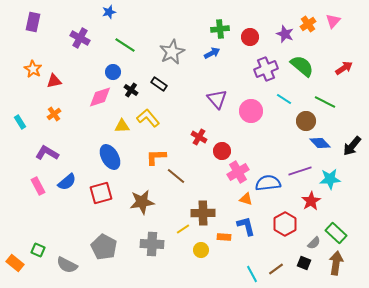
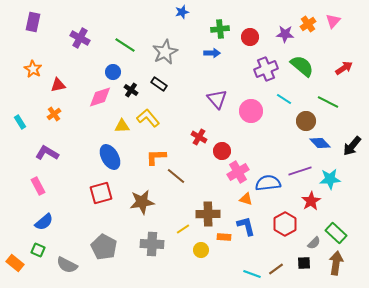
blue star at (109, 12): moved 73 px right
purple star at (285, 34): rotated 18 degrees counterclockwise
gray star at (172, 52): moved 7 px left
blue arrow at (212, 53): rotated 28 degrees clockwise
red triangle at (54, 81): moved 4 px right, 4 px down
green line at (325, 102): moved 3 px right
blue semicircle at (67, 182): moved 23 px left, 40 px down
brown cross at (203, 213): moved 5 px right, 1 px down
black square at (304, 263): rotated 24 degrees counterclockwise
cyan line at (252, 274): rotated 42 degrees counterclockwise
